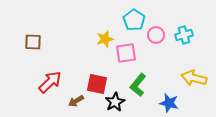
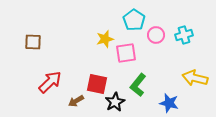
yellow arrow: moved 1 px right
